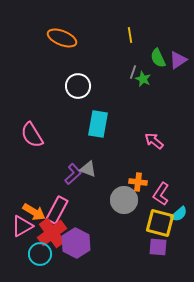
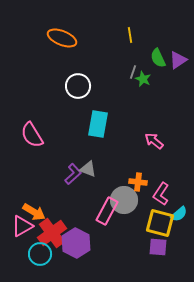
pink rectangle: moved 50 px right, 1 px down
